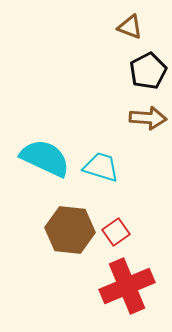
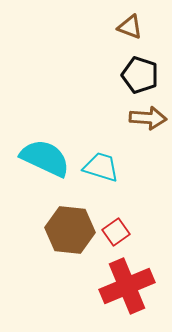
black pentagon: moved 8 px left, 4 px down; rotated 27 degrees counterclockwise
